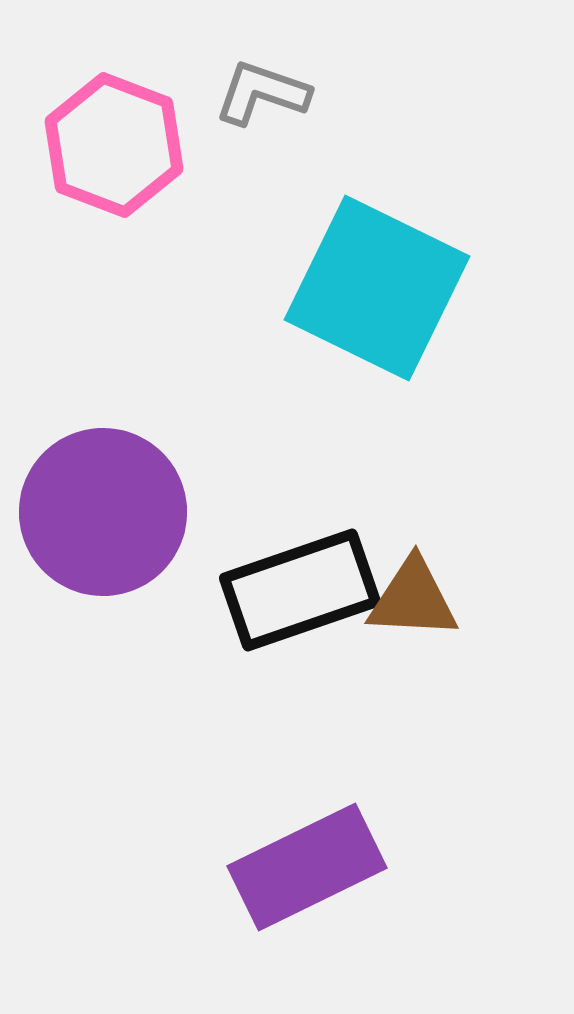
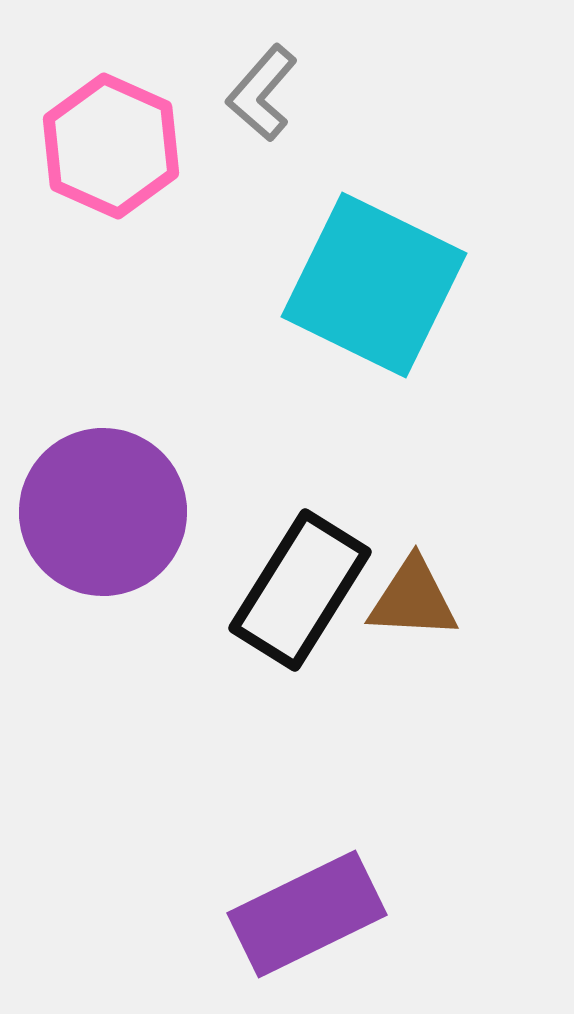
gray L-shape: rotated 68 degrees counterclockwise
pink hexagon: moved 3 px left, 1 px down; rotated 3 degrees clockwise
cyan square: moved 3 px left, 3 px up
black rectangle: rotated 39 degrees counterclockwise
purple rectangle: moved 47 px down
